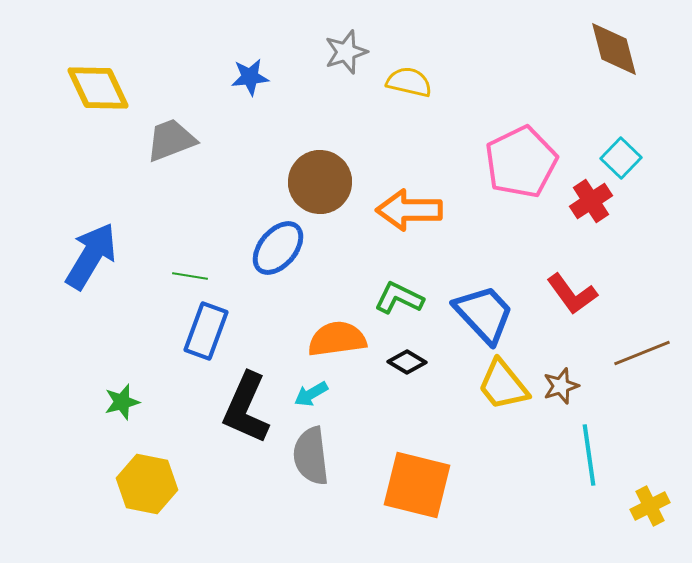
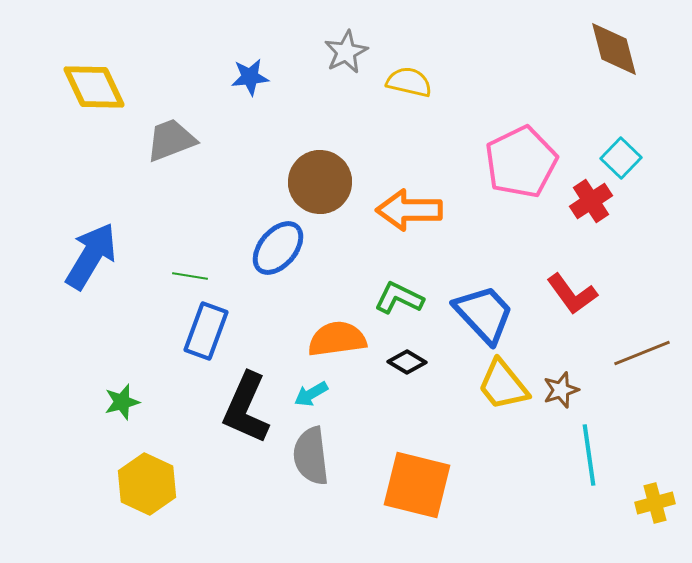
gray star: rotated 9 degrees counterclockwise
yellow diamond: moved 4 px left, 1 px up
brown star: moved 4 px down
yellow hexagon: rotated 14 degrees clockwise
yellow cross: moved 5 px right, 3 px up; rotated 12 degrees clockwise
